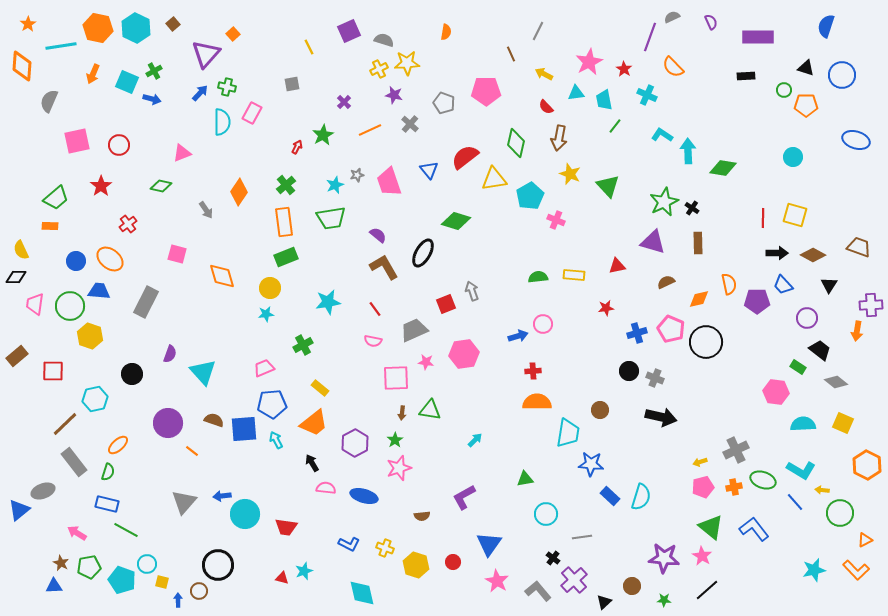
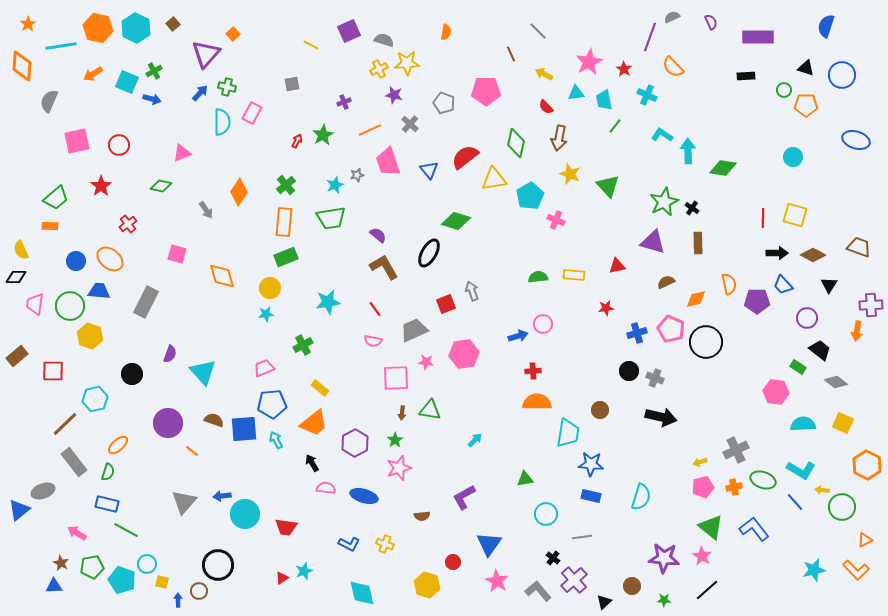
gray line at (538, 31): rotated 72 degrees counterclockwise
yellow line at (309, 47): moved 2 px right, 2 px up; rotated 35 degrees counterclockwise
orange arrow at (93, 74): rotated 36 degrees clockwise
purple cross at (344, 102): rotated 24 degrees clockwise
red arrow at (297, 147): moved 6 px up
pink trapezoid at (389, 182): moved 1 px left, 20 px up
orange rectangle at (284, 222): rotated 12 degrees clockwise
black ellipse at (423, 253): moved 6 px right
orange diamond at (699, 299): moved 3 px left
blue rectangle at (610, 496): moved 19 px left; rotated 30 degrees counterclockwise
green circle at (840, 513): moved 2 px right, 6 px up
yellow cross at (385, 548): moved 4 px up
yellow hexagon at (416, 565): moved 11 px right, 20 px down
green pentagon at (89, 567): moved 3 px right
red triangle at (282, 578): rotated 48 degrees counterclockwise
